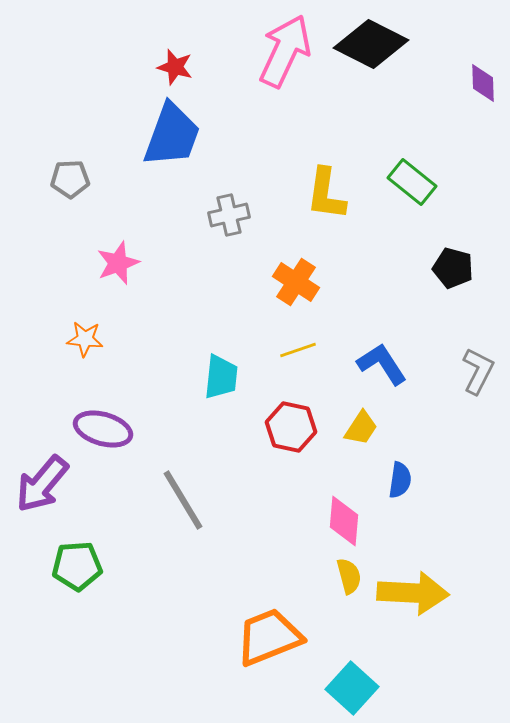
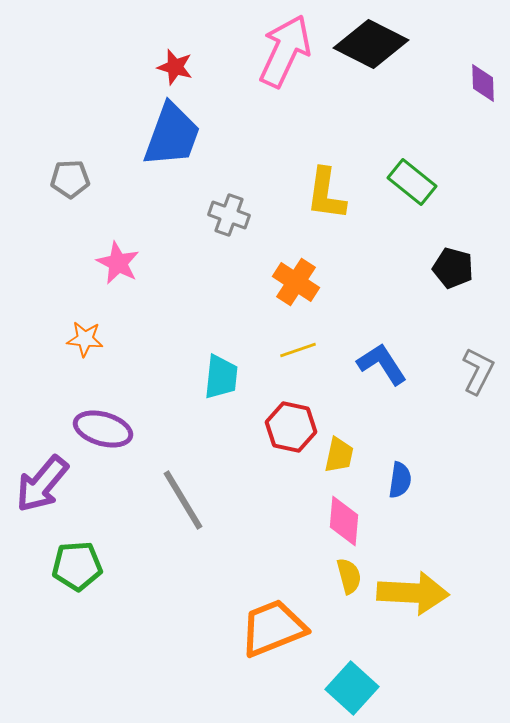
gray cross: rotated 33 degrees clockwise
pink star: rotated 24 degrees counterclockwise
yellow trapezoid: moved 22 px left, 27 px down; rotated 21 degrees counterclockwise
orange trapezoid: moved 4 px right, 9 px up
